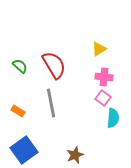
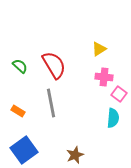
pink square: moved 16 px right, 4 px up
